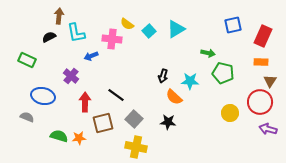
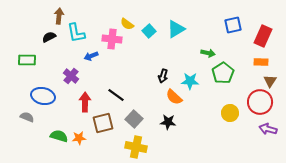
green rectangle: rotated 24 degrees counterclockwise
green pentagon: rotated 25 degrees clockwise
